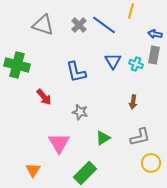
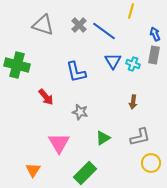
blue line: moved 6 px down
blue arrow: rotated 56 degrees clockwise
cyan cross: moved 3 px left
red arrow: moved 2 px right
